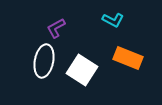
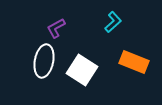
cyan L-shape: moved 2 px down; rotated 70 degrees counterclockwise
orange rectangle: moved 6 px right, 4 px down
